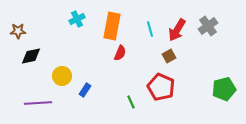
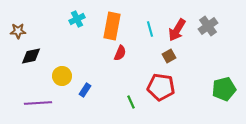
red pentagon: rotated 16 degrees counterclockwise
